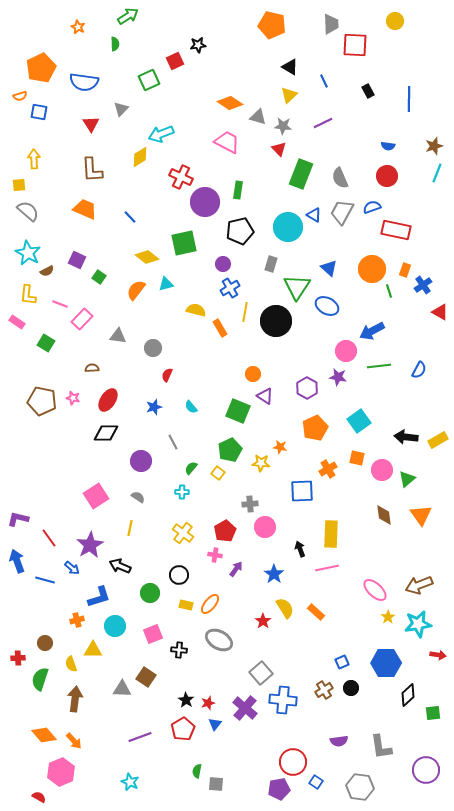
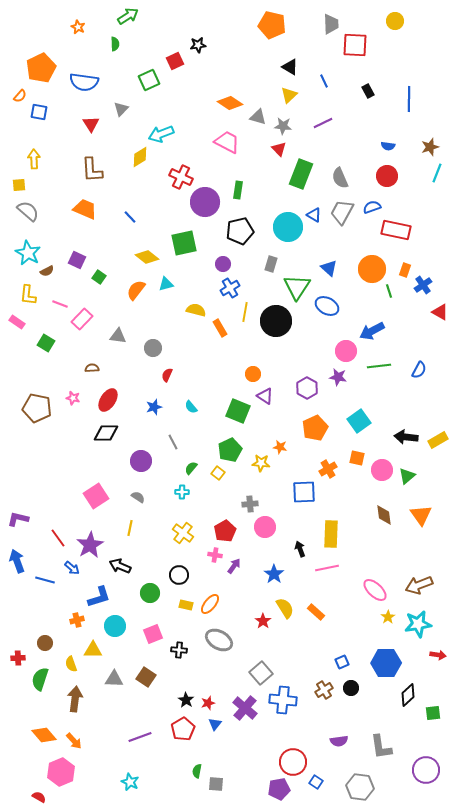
orange semicircle at (20, 96): rotated 32 degrees counterclockwise
brown star at (434, 146): moved 4 px left, 1 px down
brown pentagon at (42, 401): moved 5 px left, 7 px down
green triangle at (407, 479): moved 3 px up
blue square at (302, 491): moved 2 px right, 1 px down
red line at (49, 538): moved 9 px right
purple arrow at (236, 569): moved 2 px left, 3 px up
gray triangle at (122, 689): moved 8 px left, 10 px up
